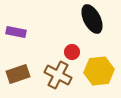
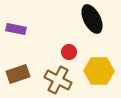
purple rectangle: moved 3 px up
red circle: moved 3 px left
yellow hexagon: rotated 8 degrees clockwise
brown cross: moved 5 px down
